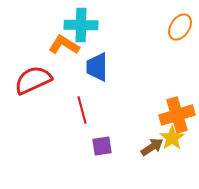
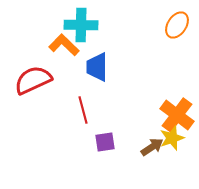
orange ellipse: moved 3 px left, 2 px up
orange L-shape: rotated 12 degrees clockwise
red line: moved 1 px right
orange cross: rotated 36 degrees counterclockwise
yellow star: rotated 15 degrees clockwise
purple square: moved 3 px right, 4 px up
